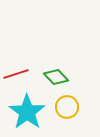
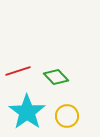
red line: moved 2 px right, 3 px up
yellow circle: moved 9 px down
